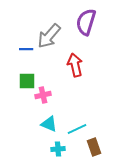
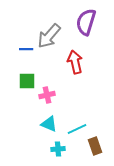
red arrow: moved 3 px up
pink cross: moved 4 px right
brown rectangle: moved 1 px right, 1 px up
